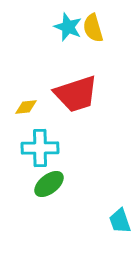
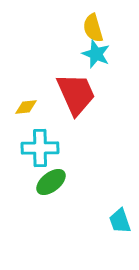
cyan star: moved 28 px right, 27 px down
red trapezoid: rotated 96 degrees counterclockwise
green ellipse: moved 2 px right, 2 px up
